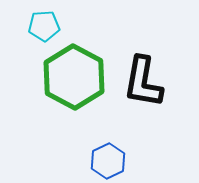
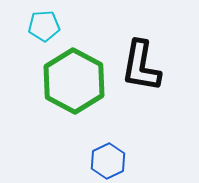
green hexagon: moved 4 px down
black L-shape: moved 2 px left, 16 px up
